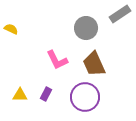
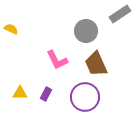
gray circle: moved 3 px down
brown trapezoid: moved 2 px right
yellow triangle: moved 2 px up
